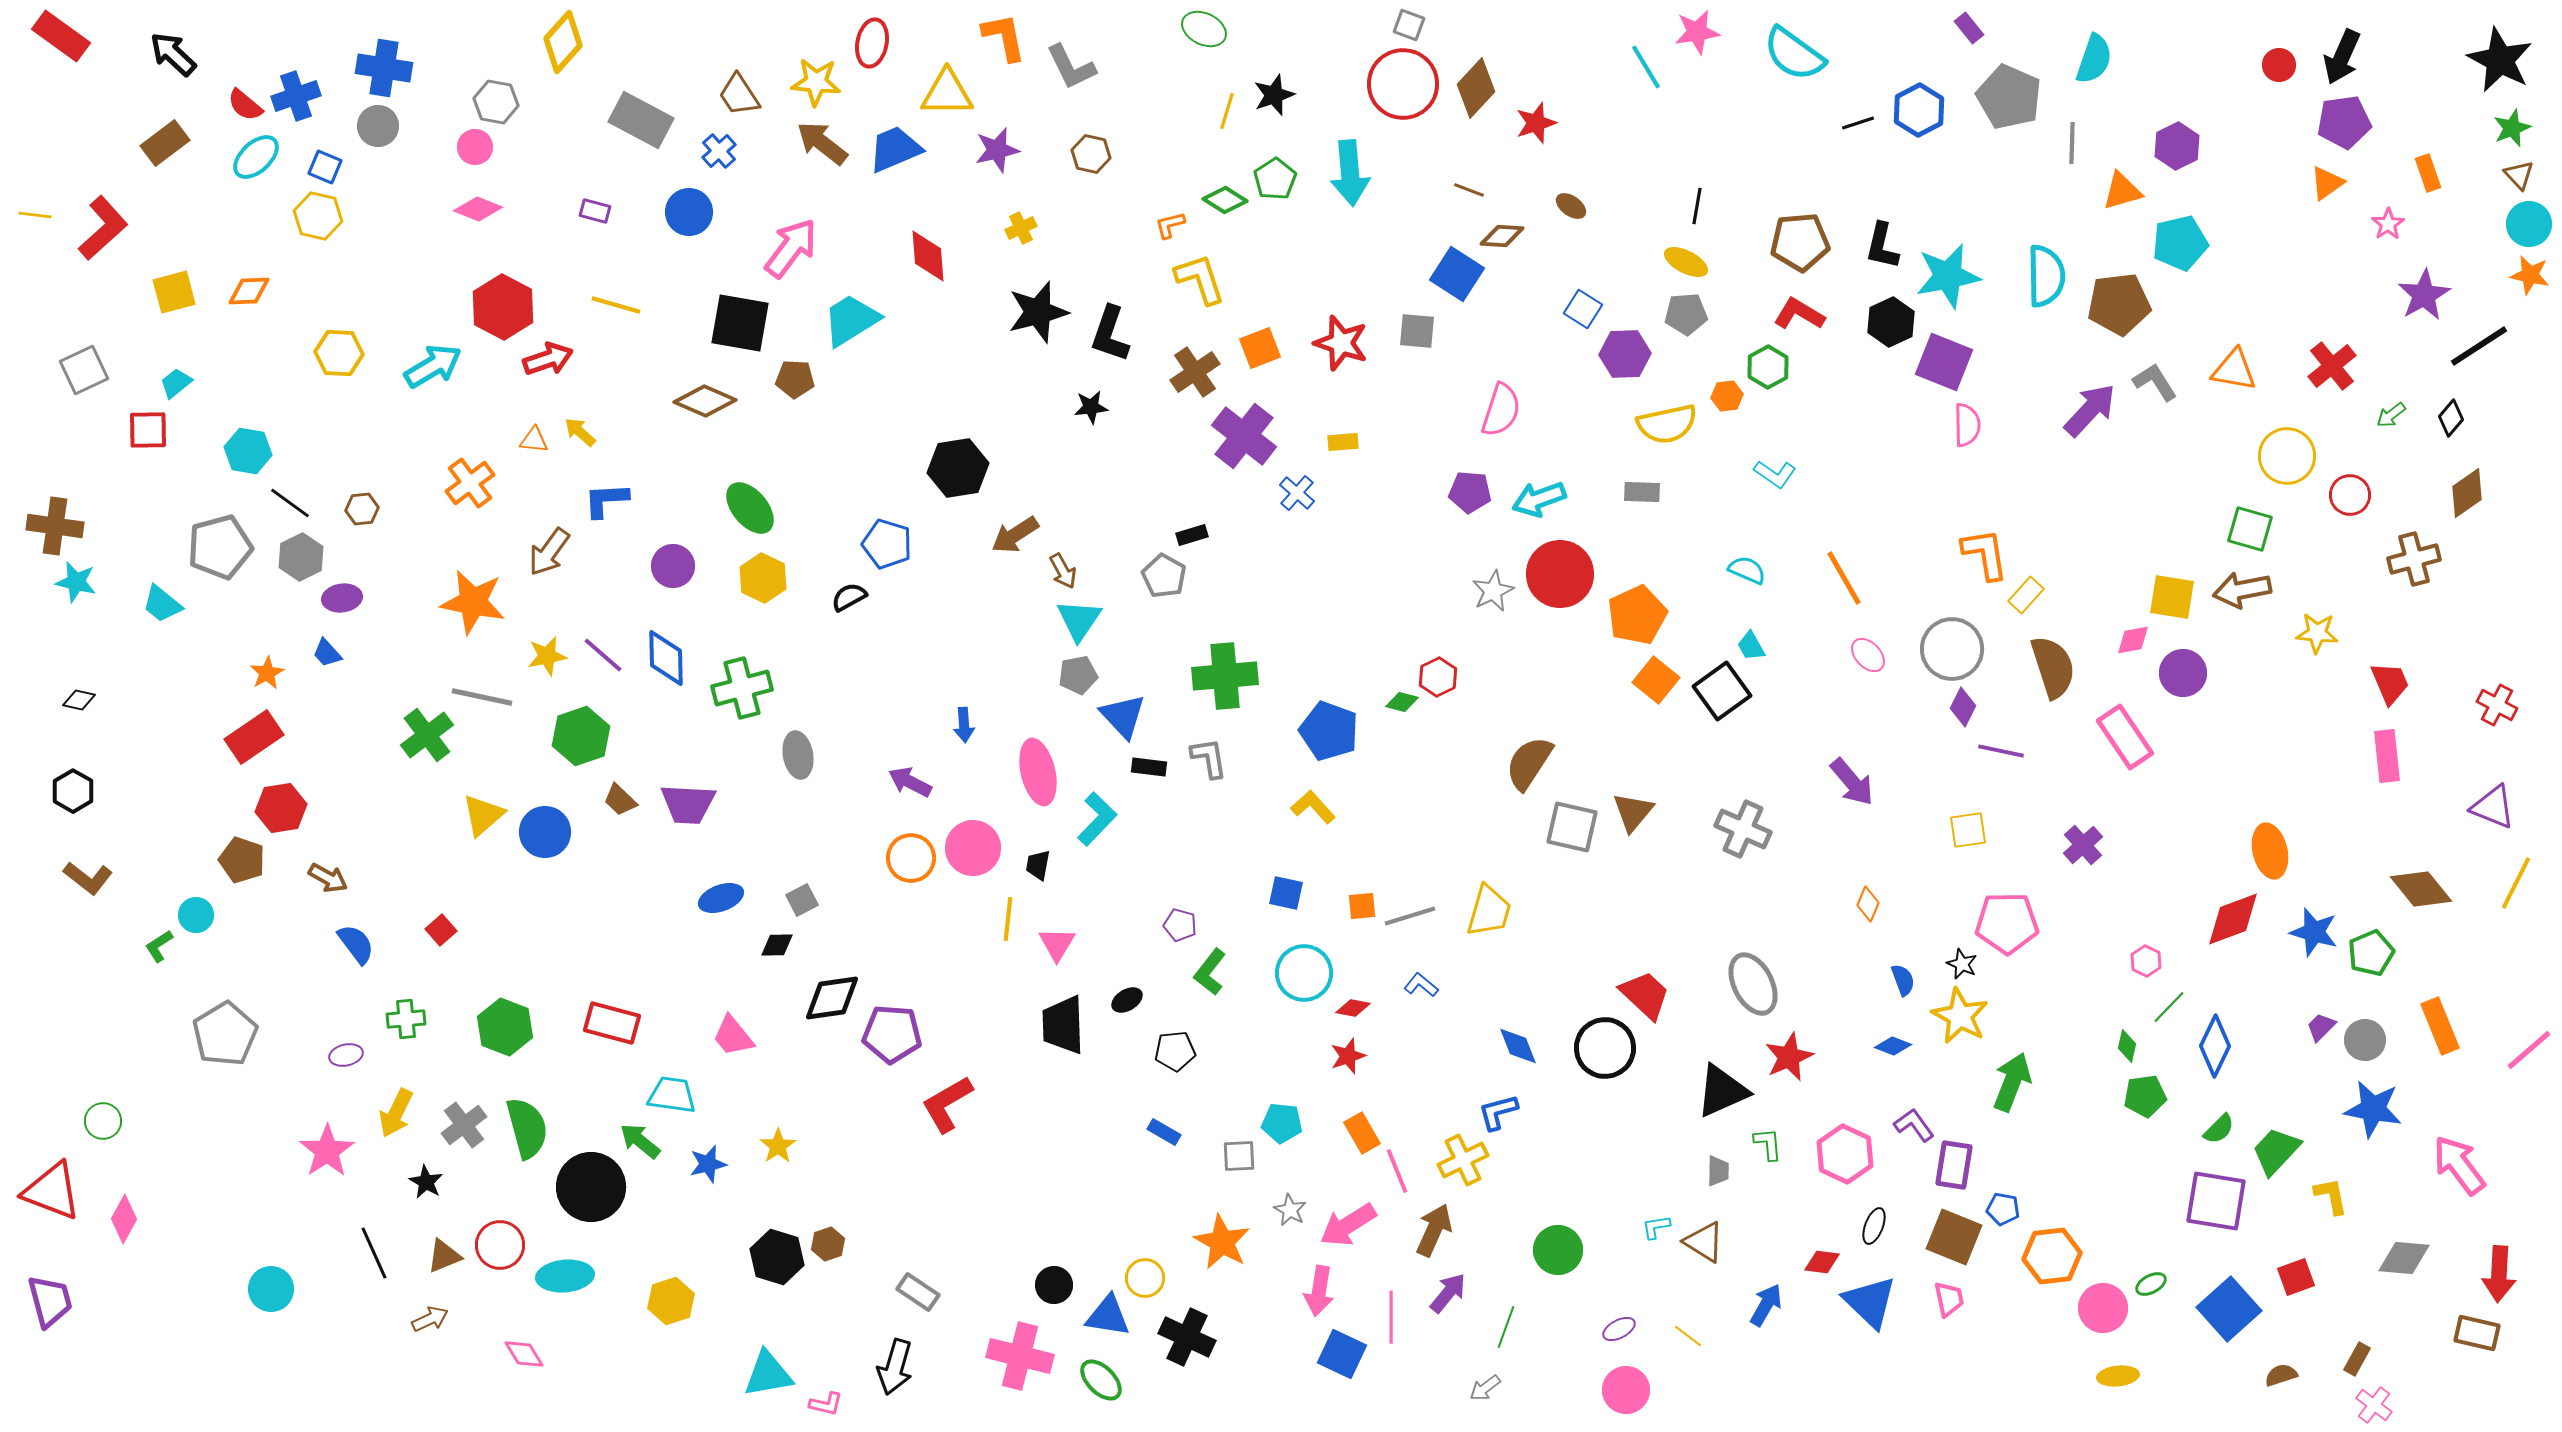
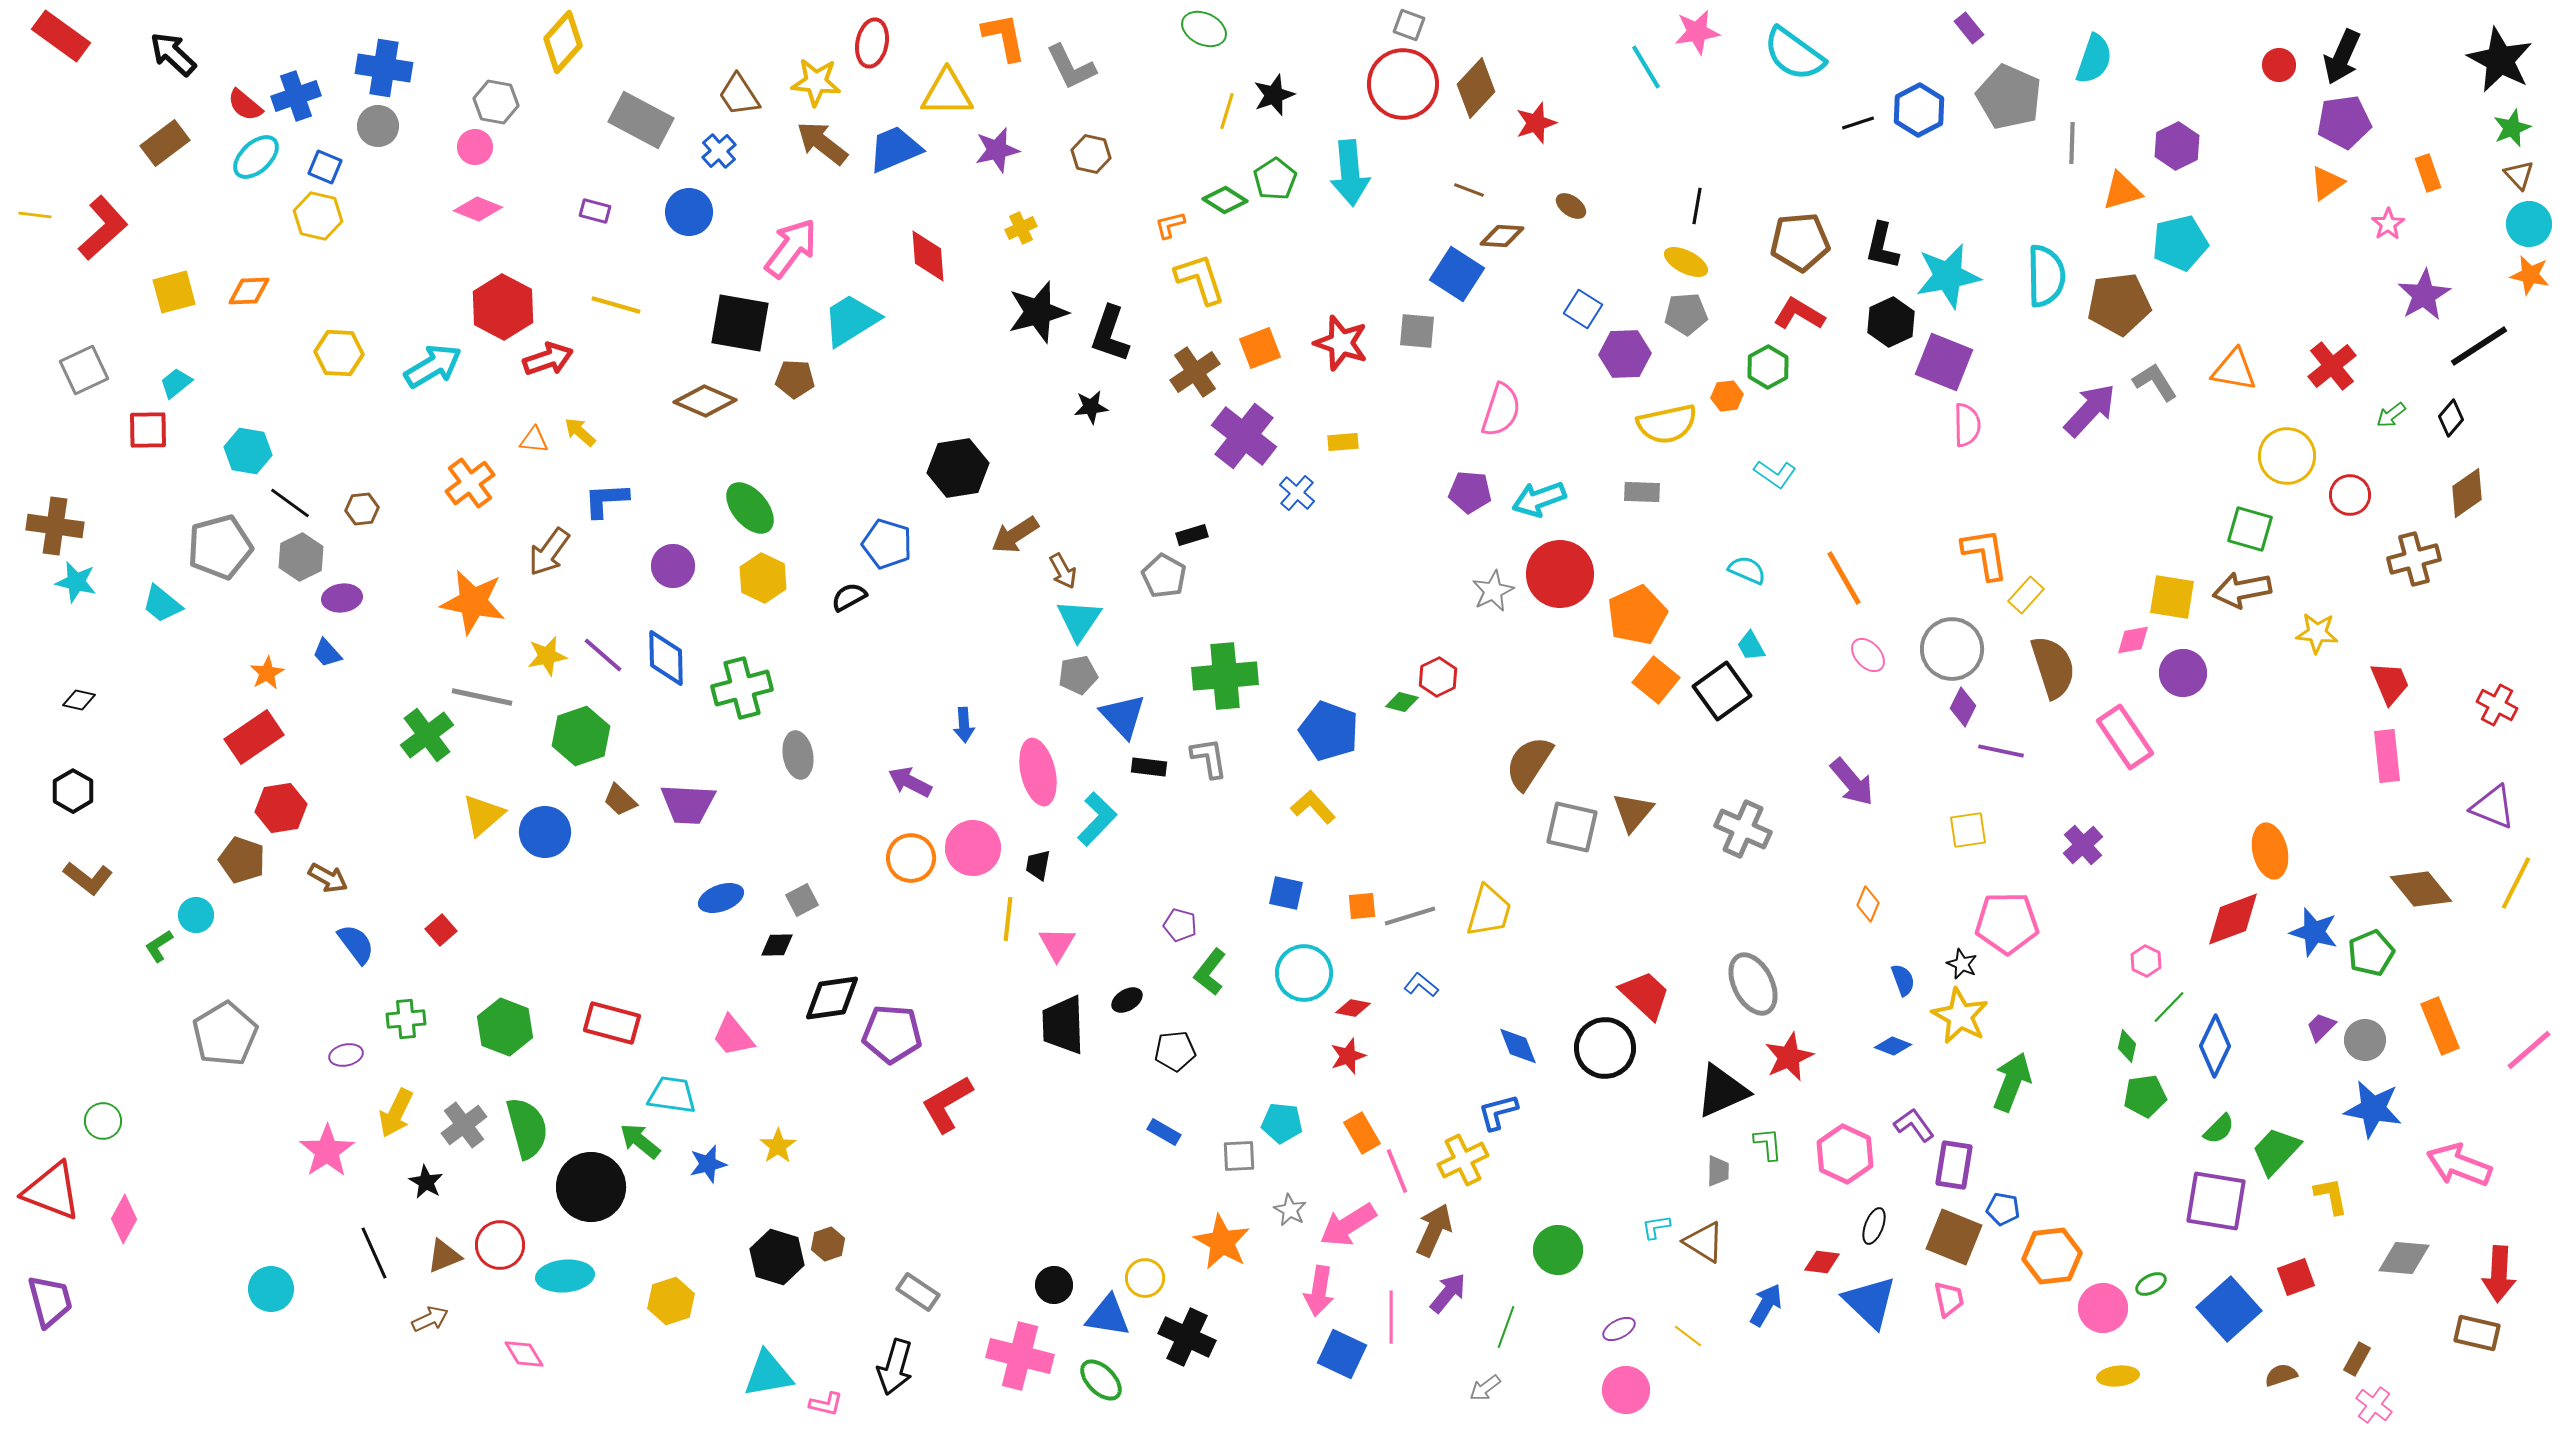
pink arrow at (2459, 1165): rotated 32 degrees counterclockwise
